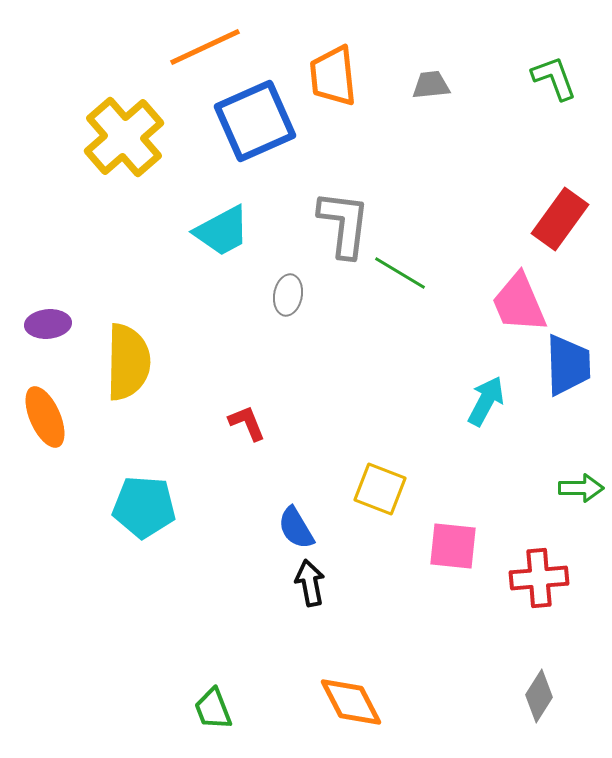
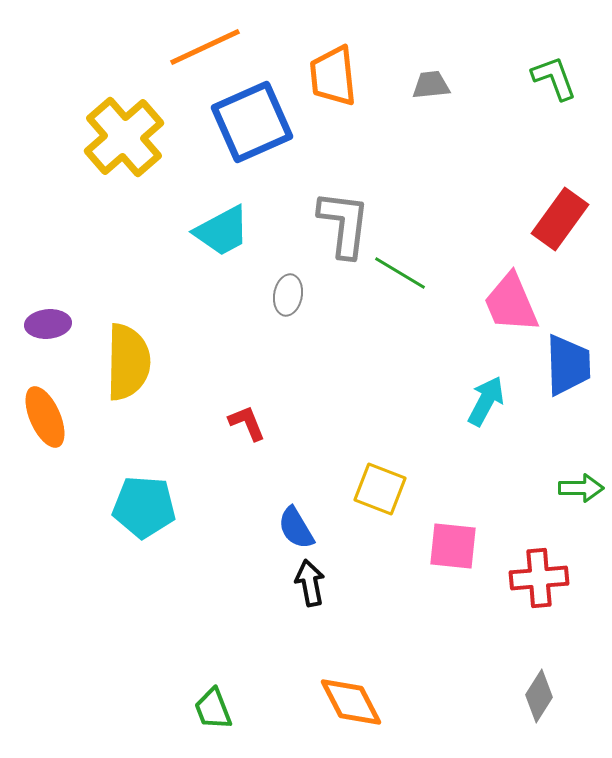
blue square: moved 3 px left, 1 px down
pink trapezoid: moved 8 px left
